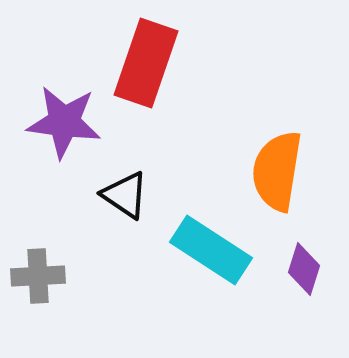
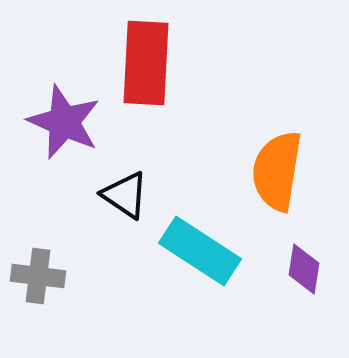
red rectangle: rotated 16 degrees counterclockwise
purple star: rotated 16 degrees clockwise
cyan rectangle: moved 11 px left, 1 px down
purple diamond: rotated 9 degrees counterclockwise
gray cross: rotated 10 degrees clockwise
